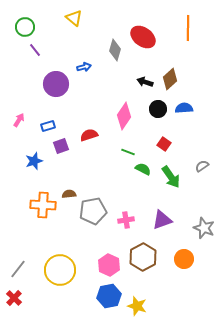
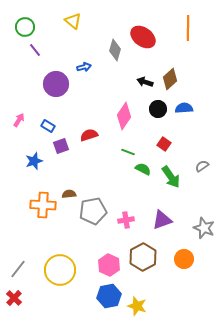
yellow triangle: moved 1 px left, 3 px down
blue rectangle: rotated 48 degrees clockwise
